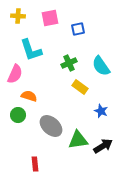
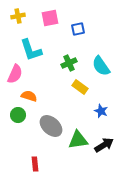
yellow cross: rotated 16 degrees counterclockwise
black arrow: moved 1 px right, 1 px up
